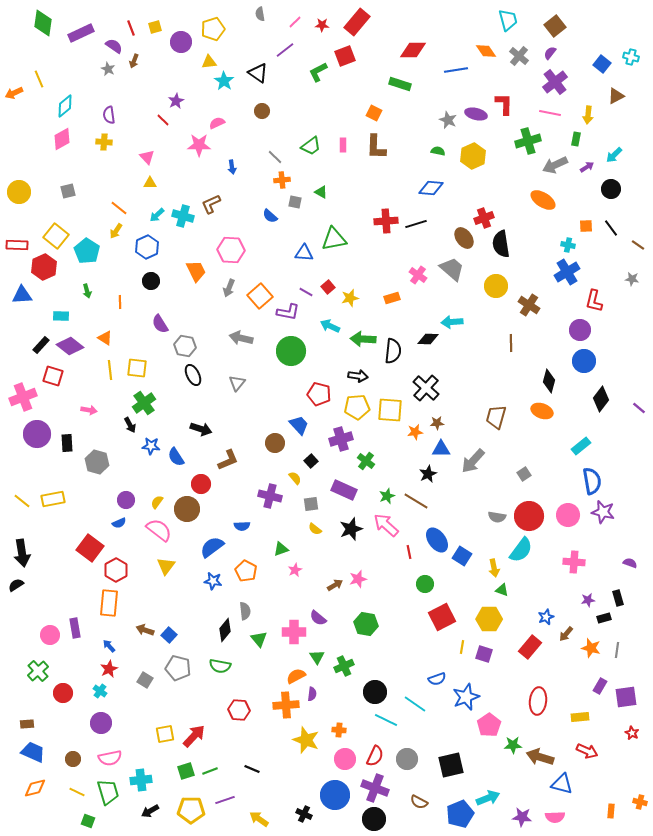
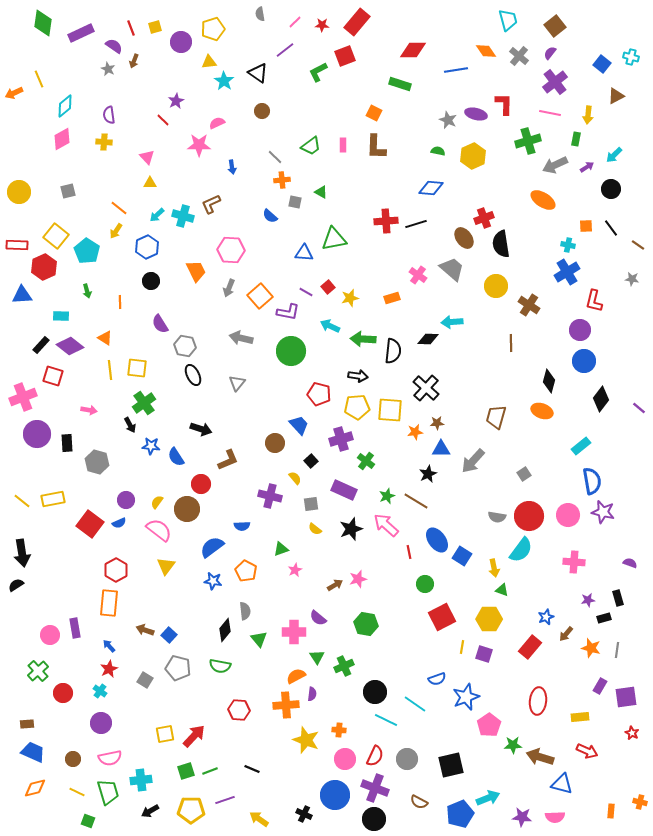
red square at (90, 548): moved 24 px up
